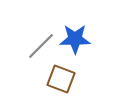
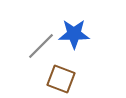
blue star: moved 1 px left, 5 px up
